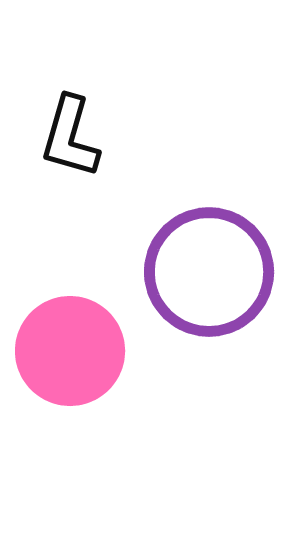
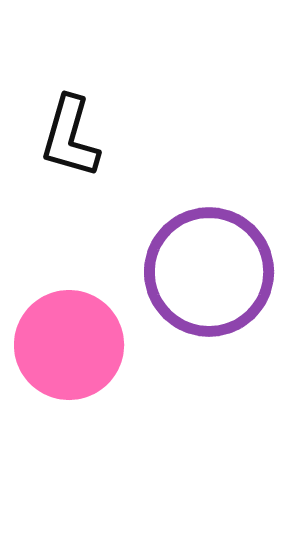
pink circle: moved 1 px left, 6 px up
